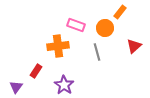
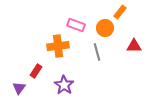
red triangle: rotated 42 degrees clockwise
purple triangle: moved 3 px right, 1 px down
